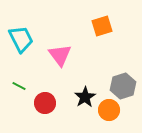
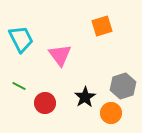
orange circle: moved 2 px right, 3 px down
